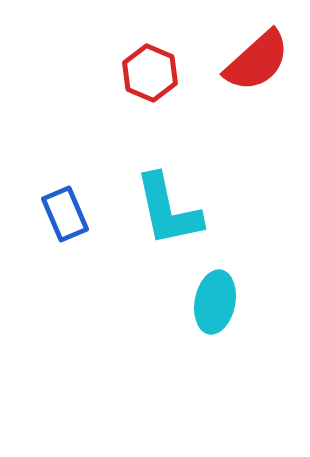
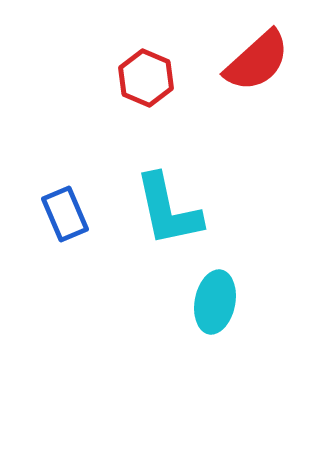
red hexagon: moved 4 px left, 5 px down
